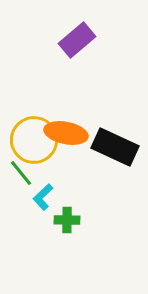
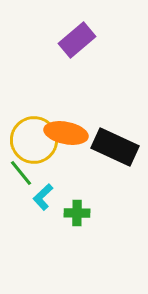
green cross: moved 10 px right, 7 px up
